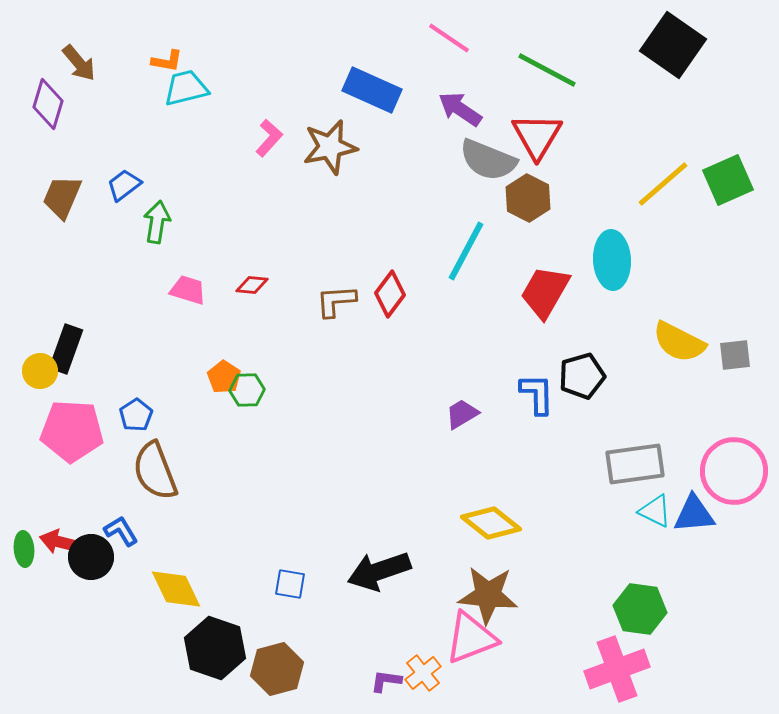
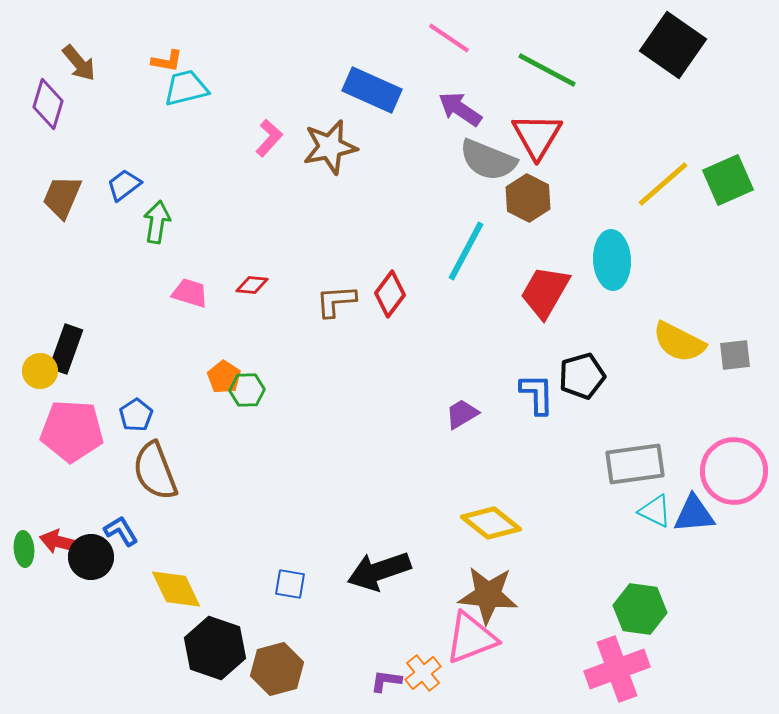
pink trapezoid at (188, 290): moved 2 px right, 3 px down
